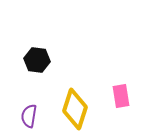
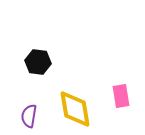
black hexagon: moved 1 px right, 2 px down
yellow diamond: rotated 27 degrees counterclockwise
